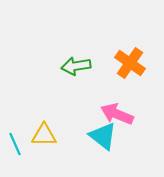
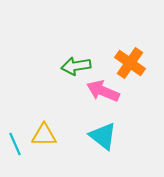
pink arrow: moved 14 px left, 23 px up
